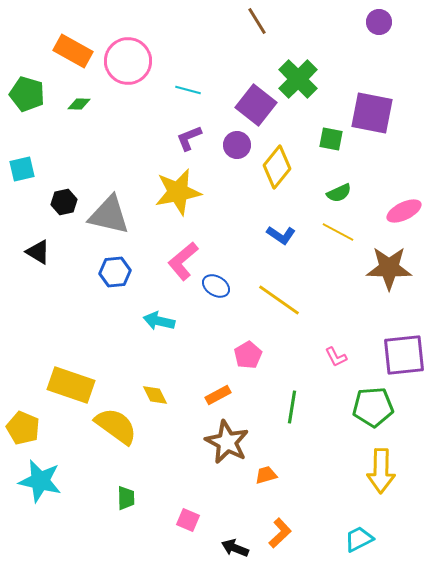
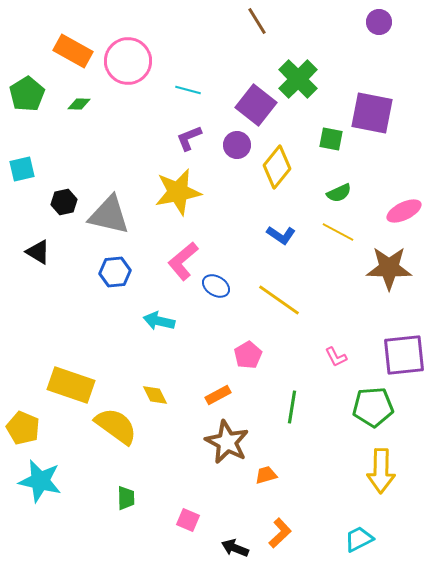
green pentagon at (27, 94): rotated 24 degrees clockwise
